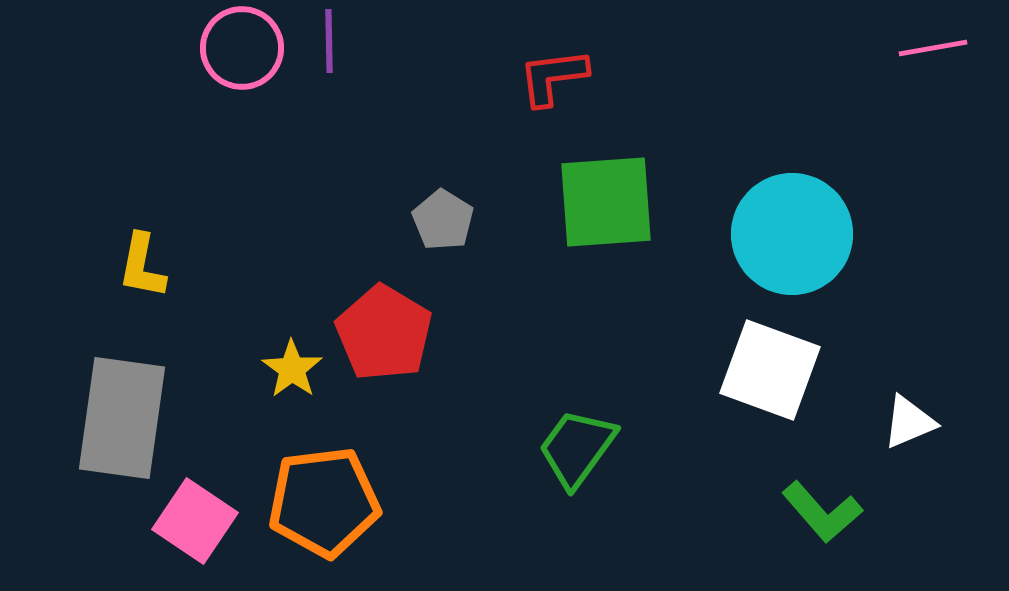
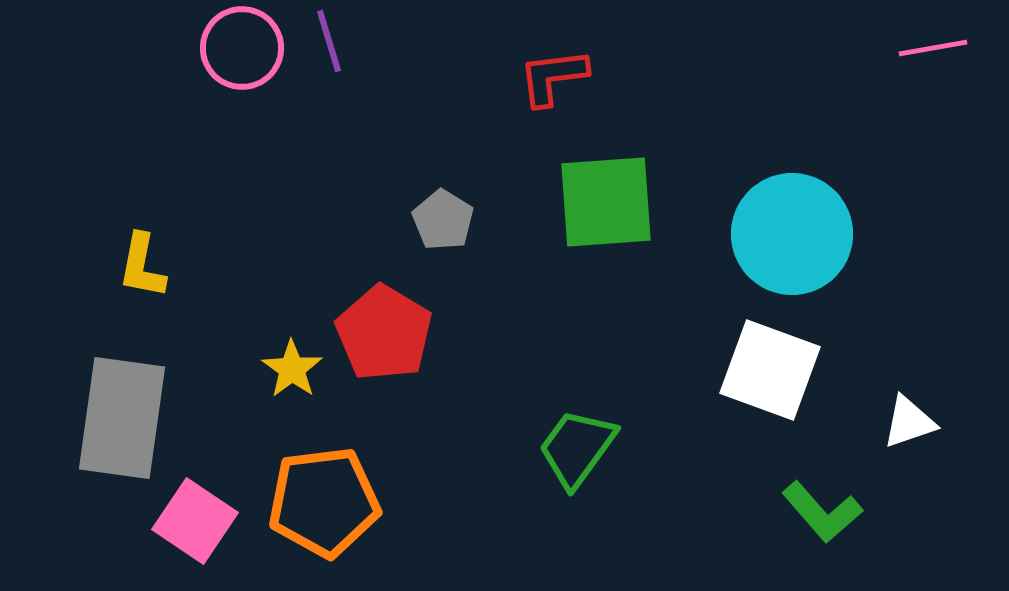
purple line: rotated 16 degrees counterclockwise
white triangle: rotated 4 degrees clockwise
